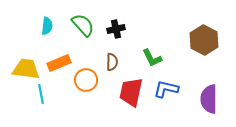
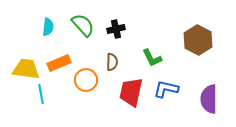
cyan semicircle: moved 1 px right, 1 px down
brown hexagon: moved 6 px left
